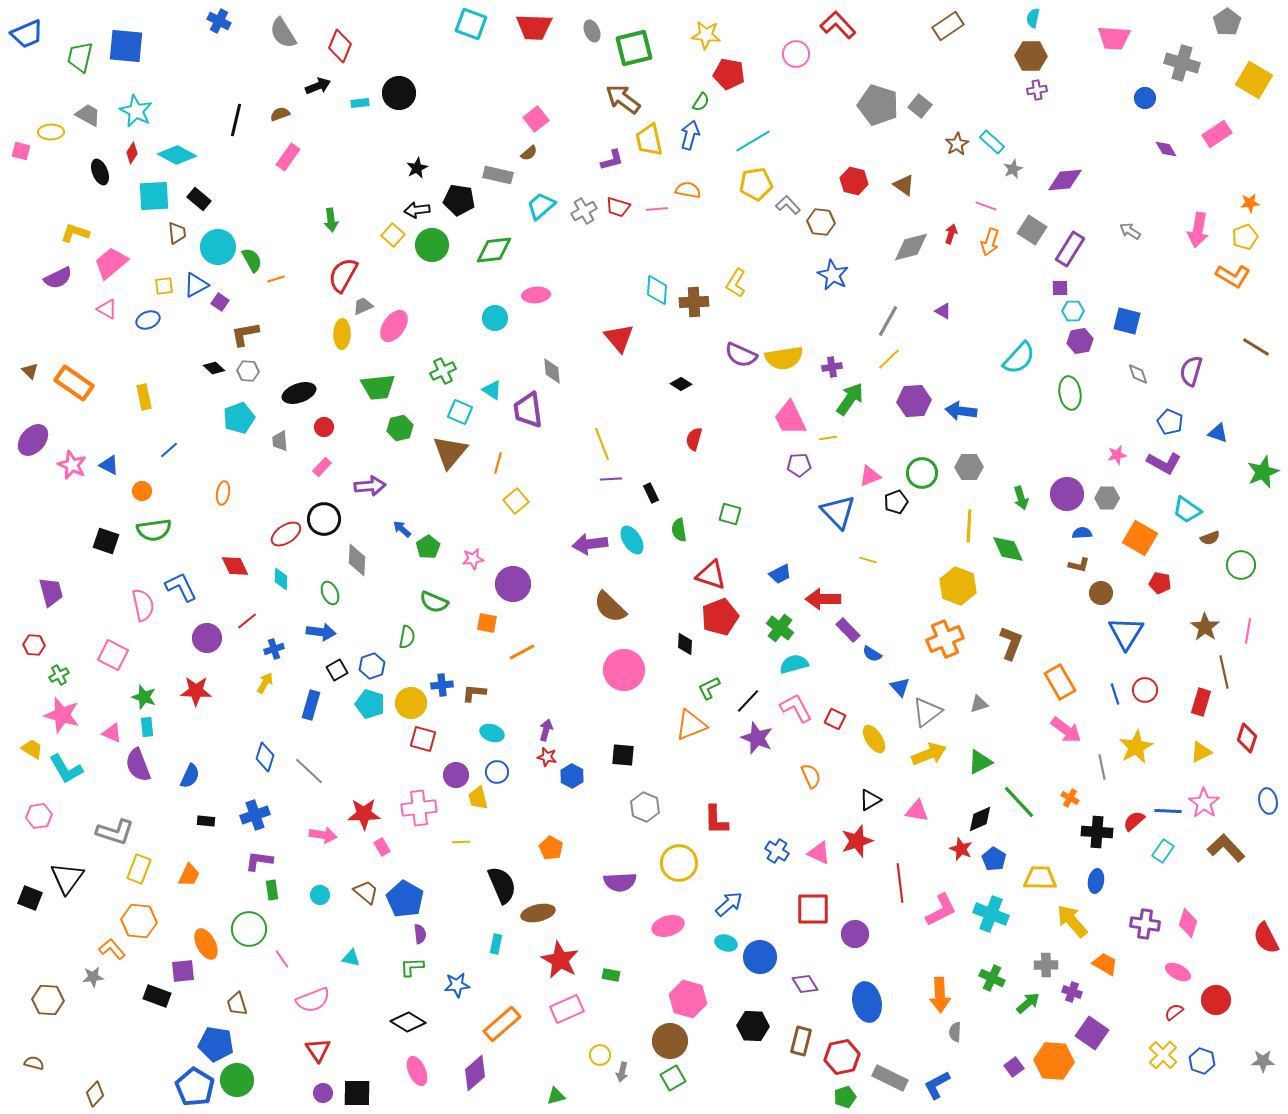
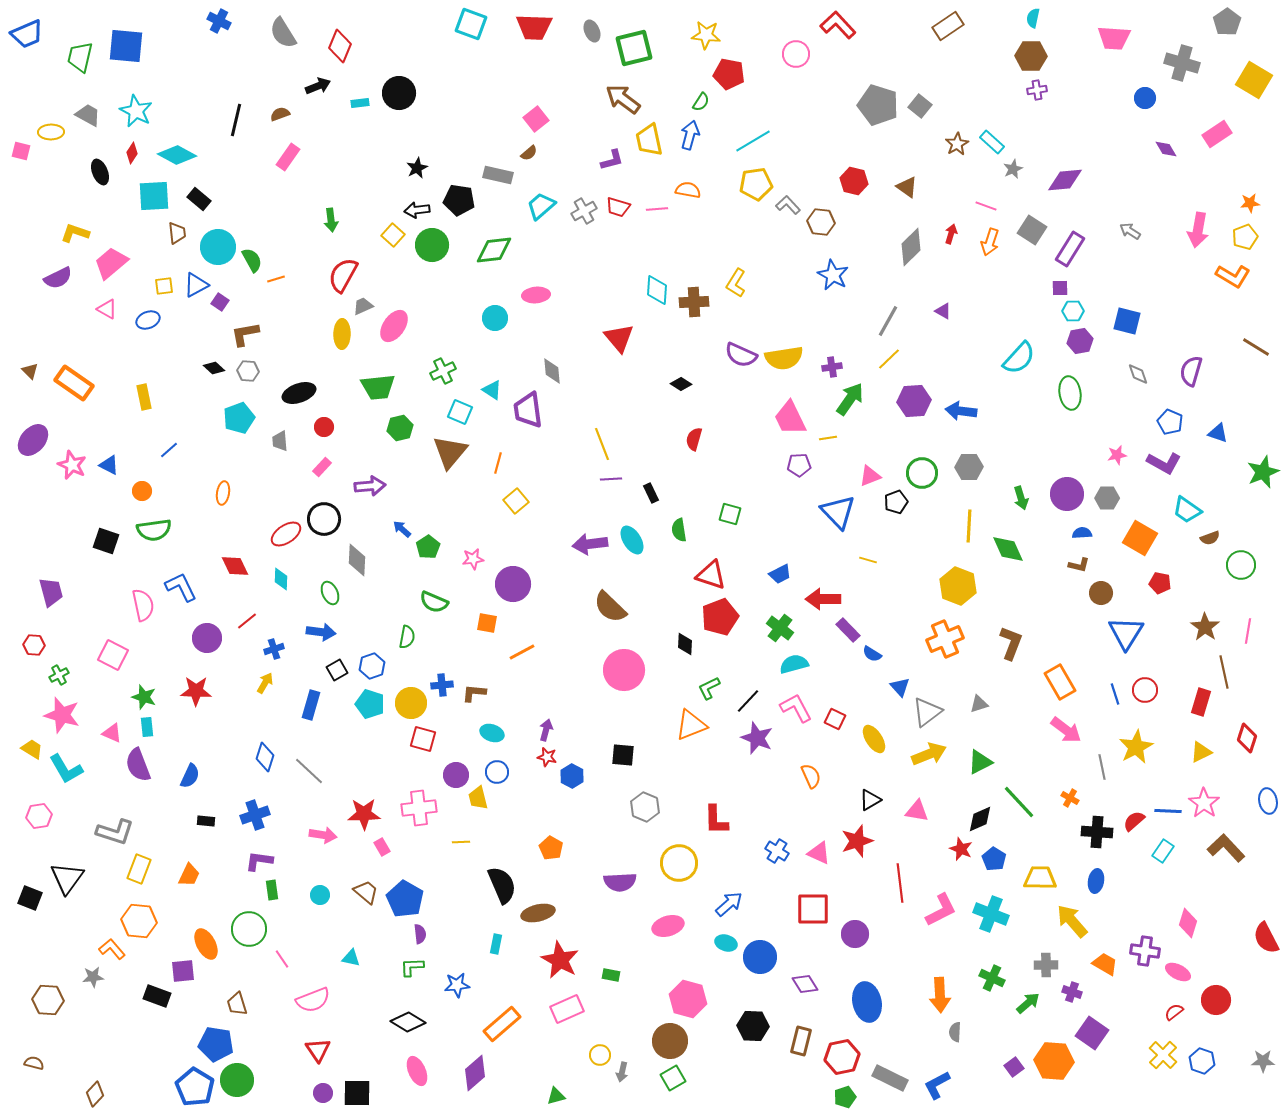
brown triangle at (904, 185): moved 3 px right, 2 px down
gray diamond at (911, 247): rotated 30 degrees counterclockwise
purple cross at (1145, 924): moved 27 px down
